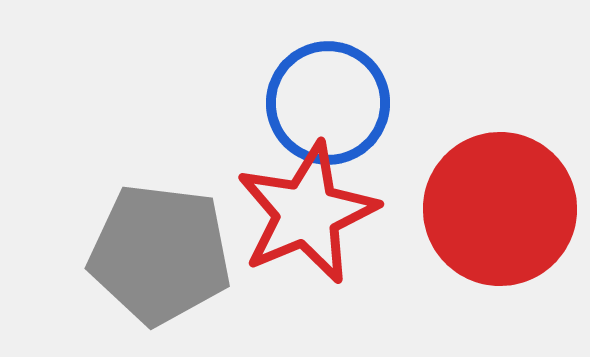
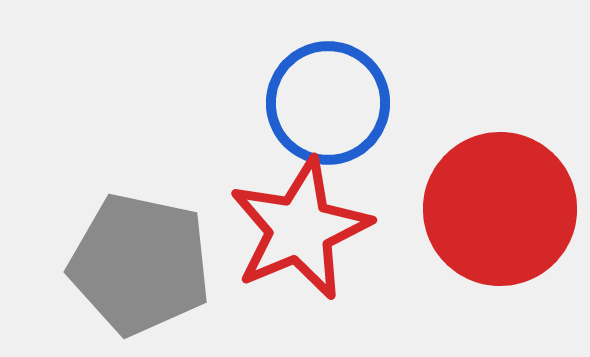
red star: moved 7 px left, 16 px down
gray pentagon: moved 20 px left, 10 px down; rotated 5 degrees clockwise
